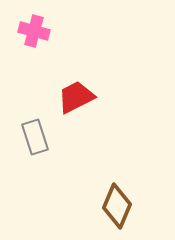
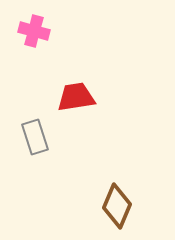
red trapezoid: rotated 18 degrees clockwise
